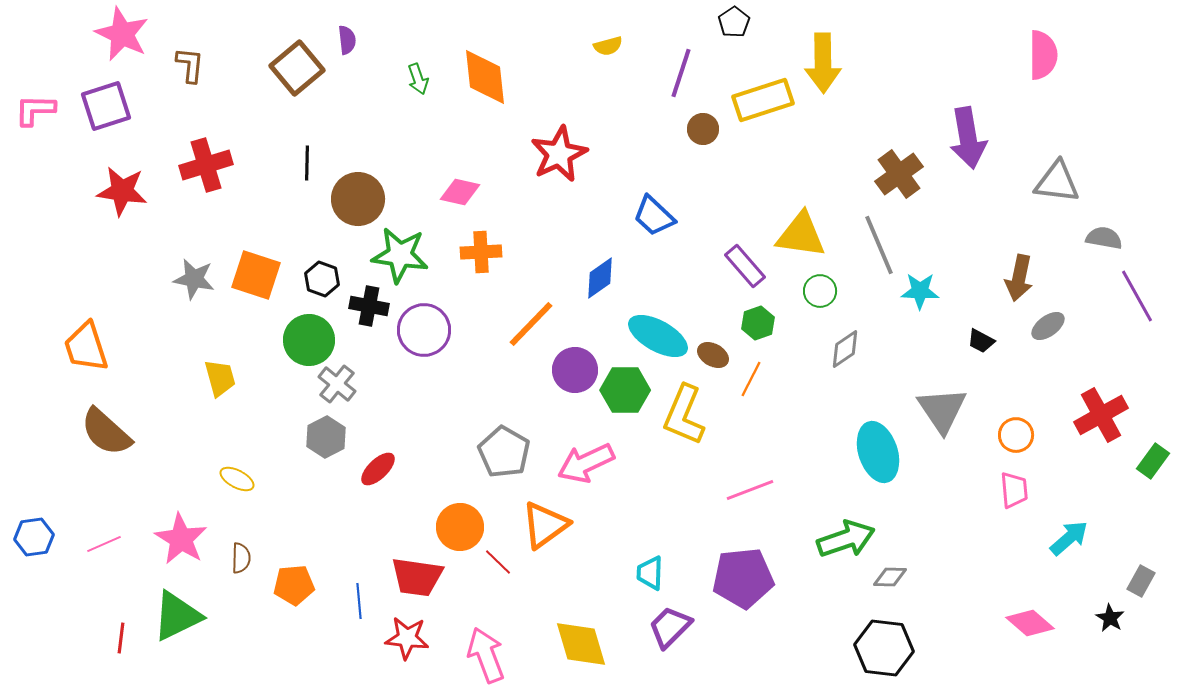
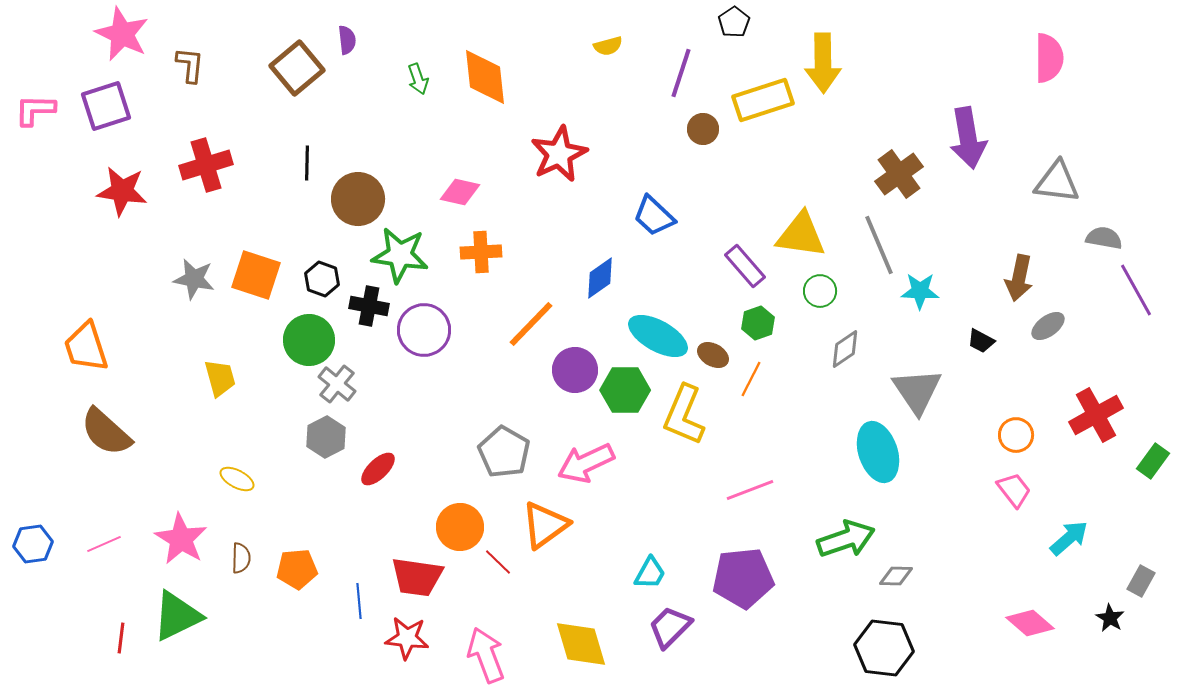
pink semicircle at (1043, 55): moved 6 px right, 3 px down
purple line at (1137, 296): moved 1 px left, 6 px up
gray triangle at (942, 410): moved 25 px left, 19 px up
red cross at (1101, 415): moved 5 px left
pink trapezoid at (1014, 490): rotated 33 degrees counterclockwise
blue hexagon at (34, 537): moved 1 px left, 7 px down
cyan trapezoid at (650, 573): rotated 153 degrees counterclockwise
gray diamond at (890, 577): moved 6 px right, 1 px up
orange pentagon at (294, 585): moved 3 px right, 16 px up
